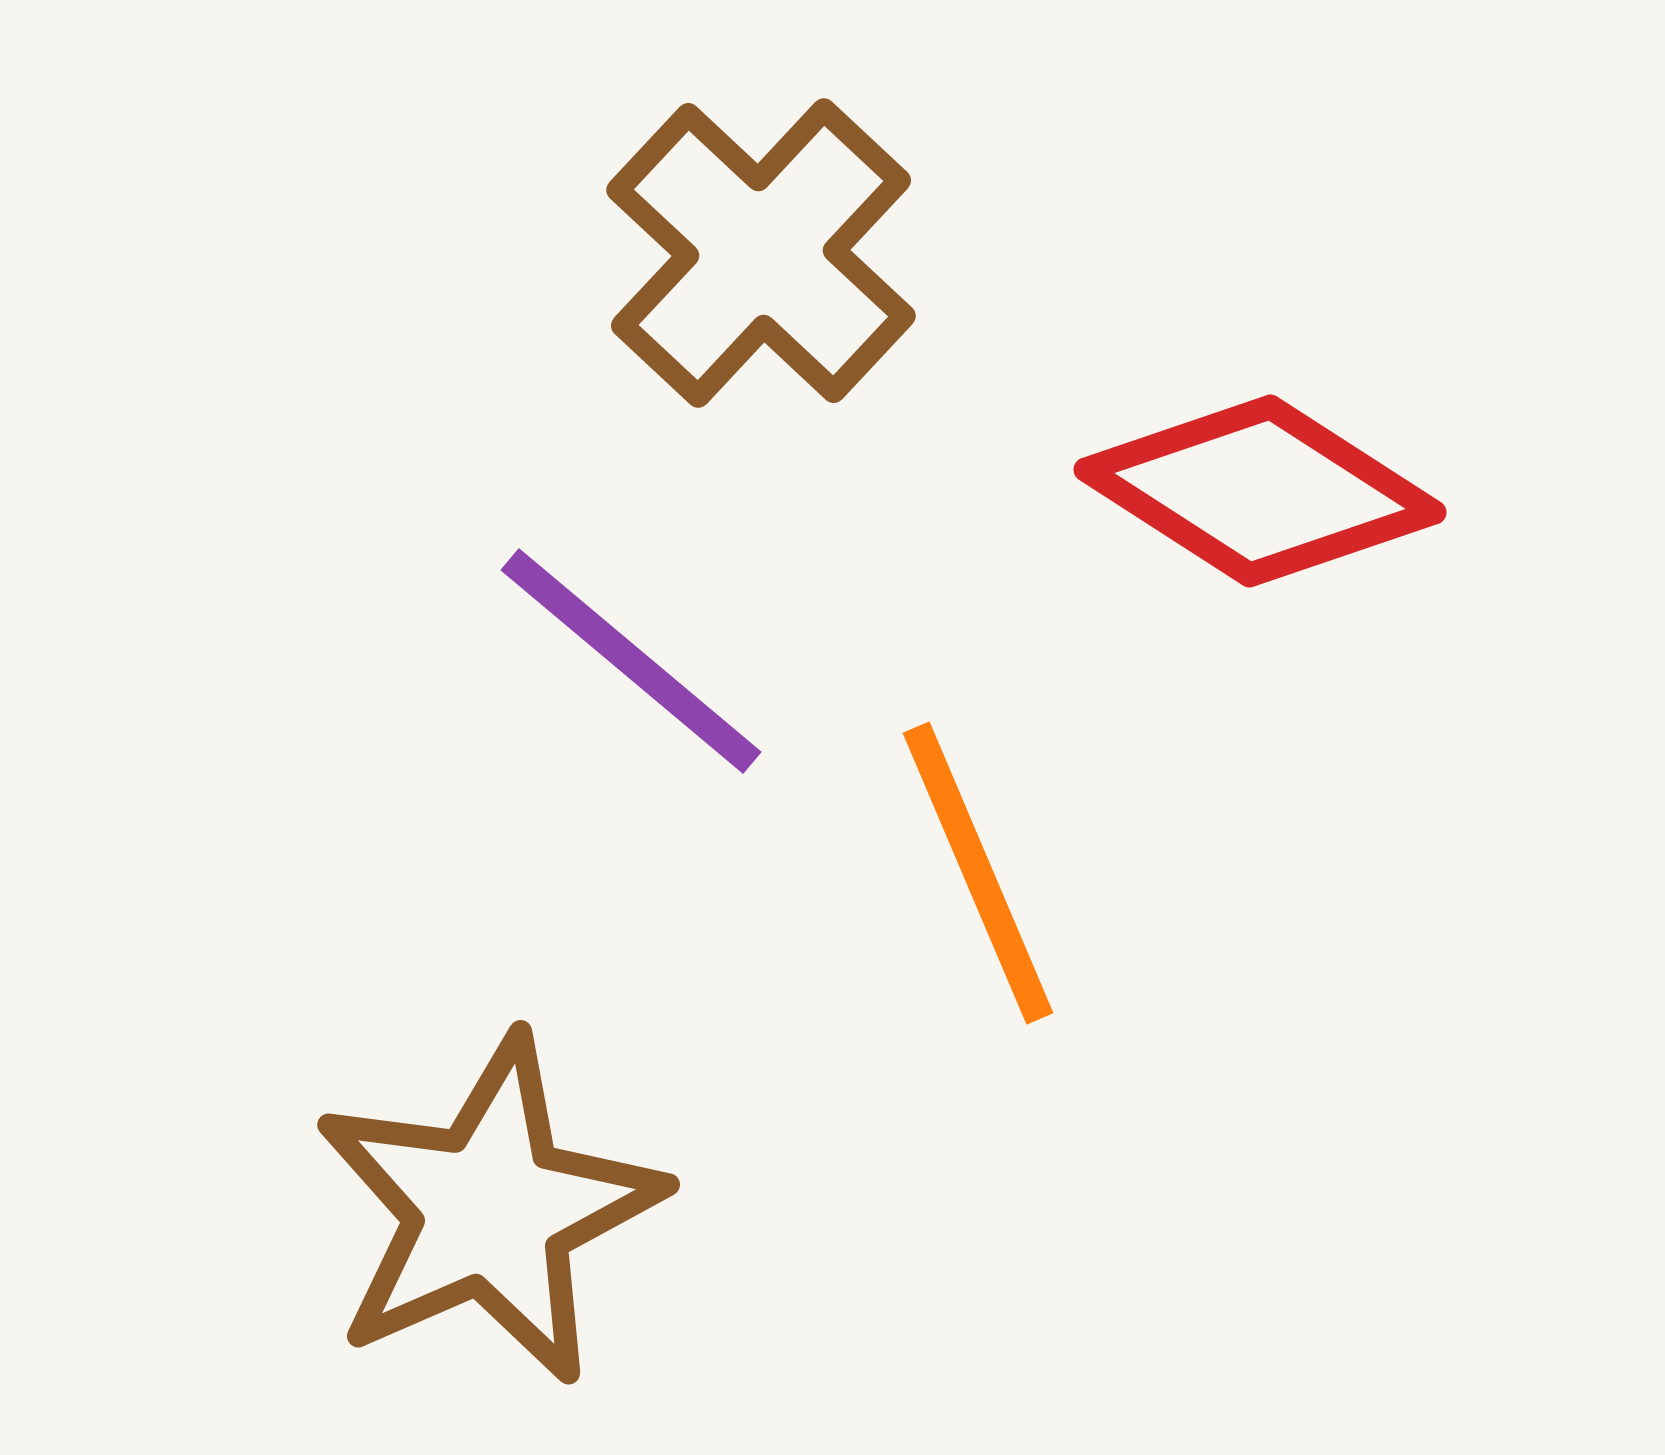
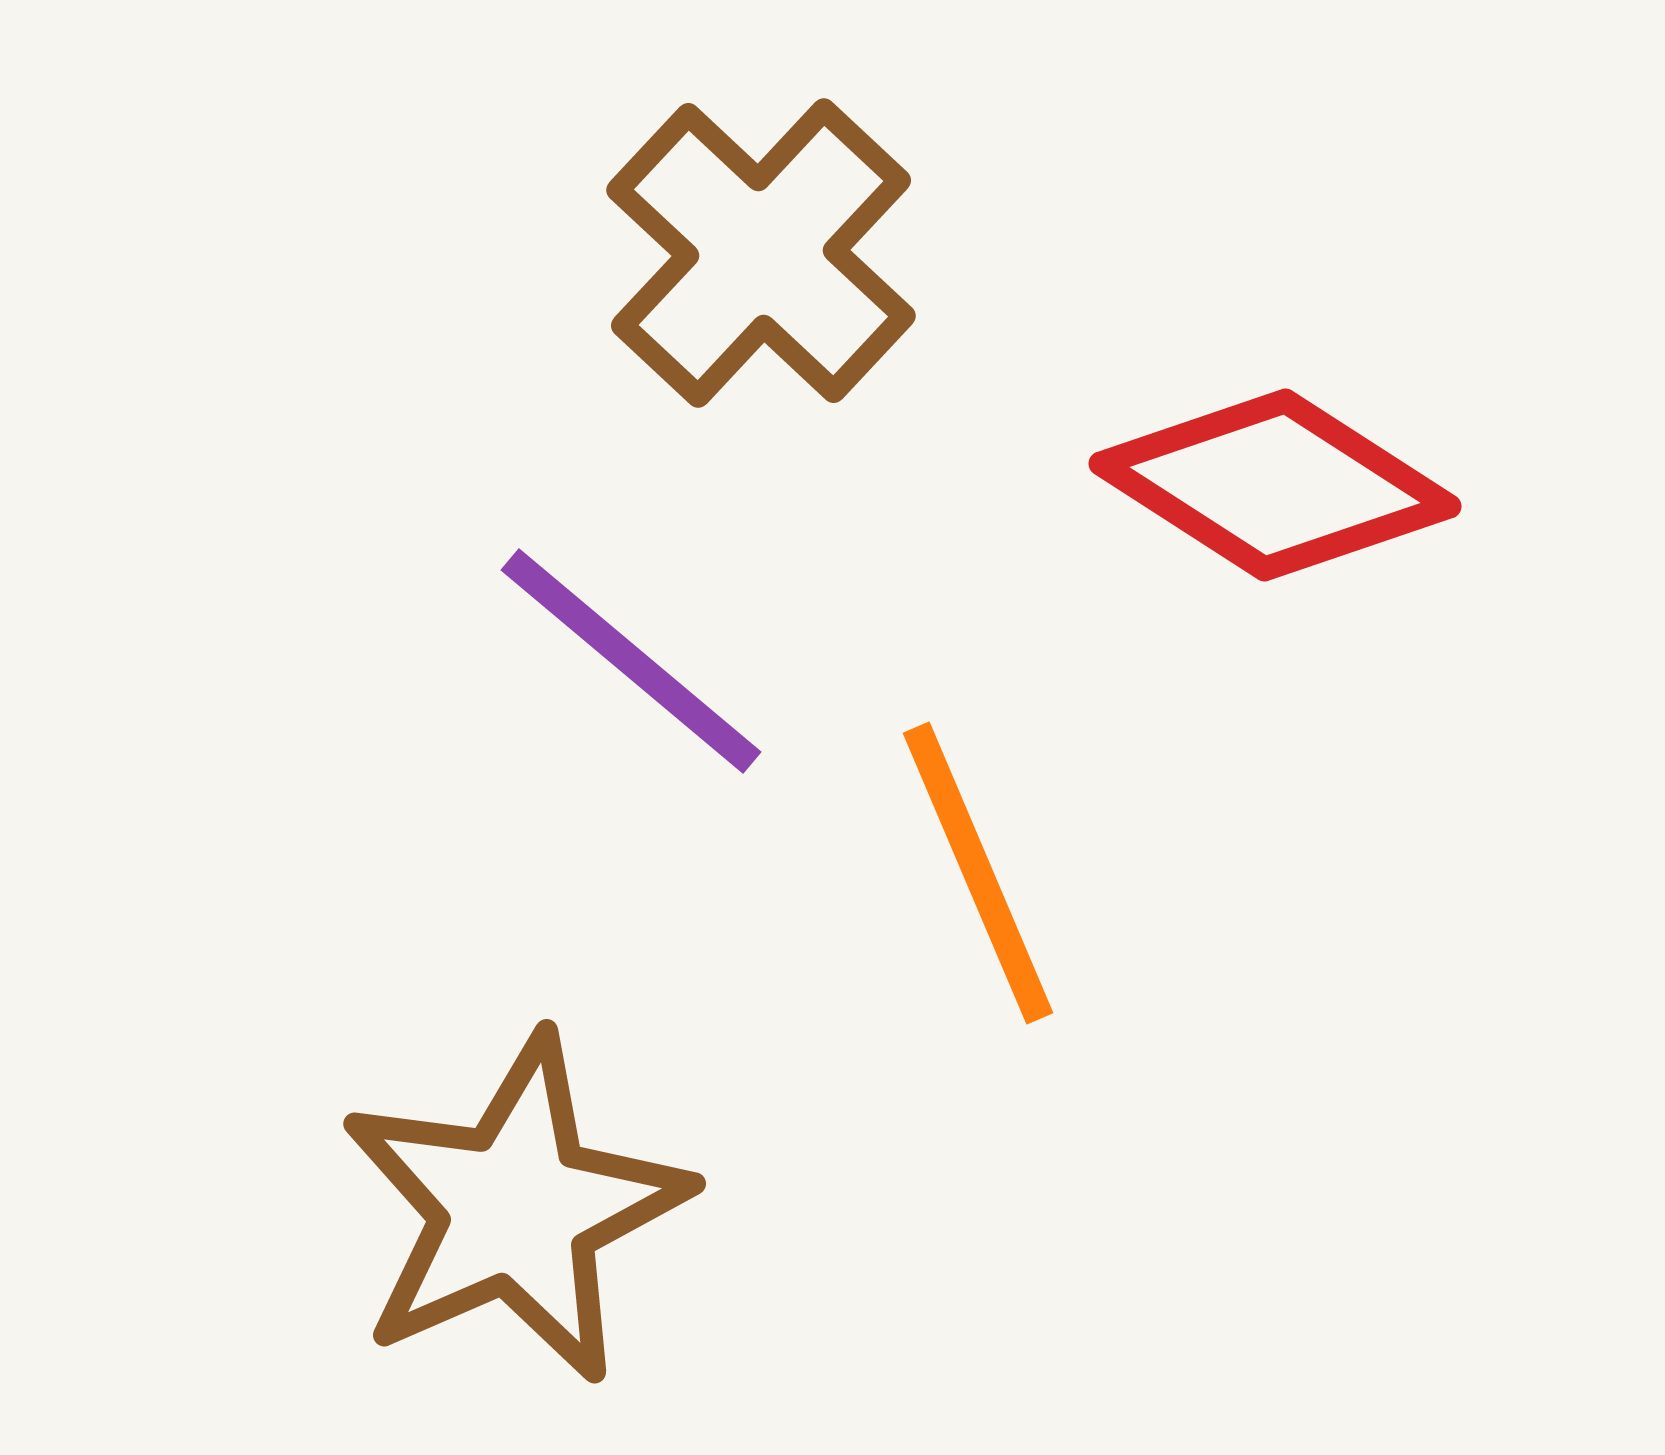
red diamond: moved 15 px right, 6 px up
brown star: moved 26 px right, 1 px up
